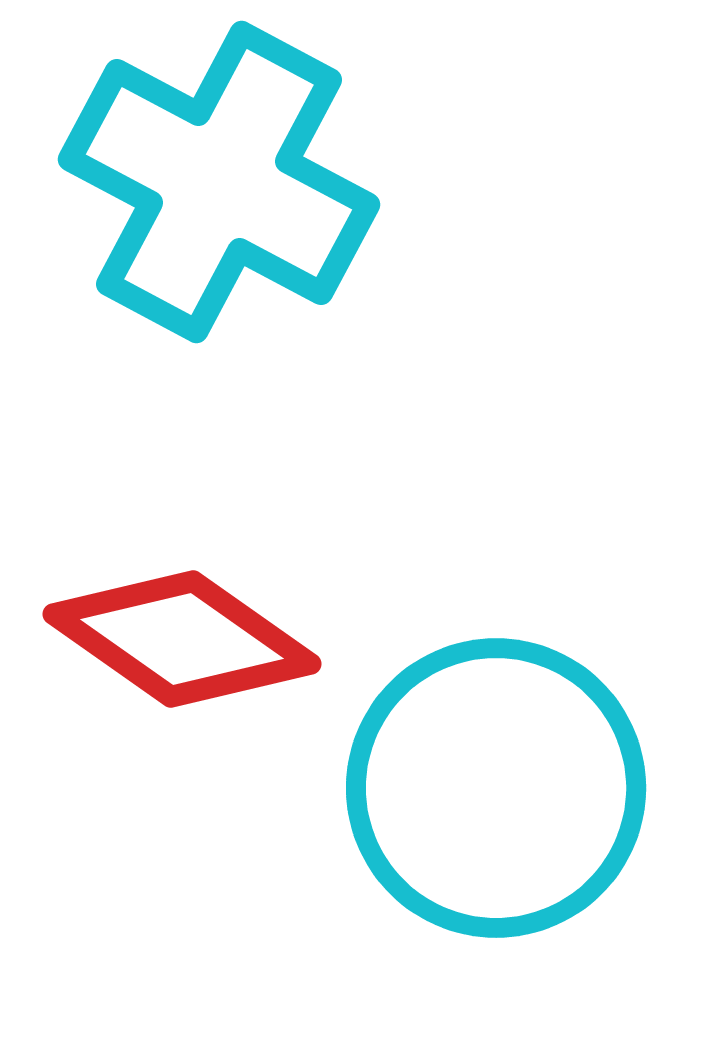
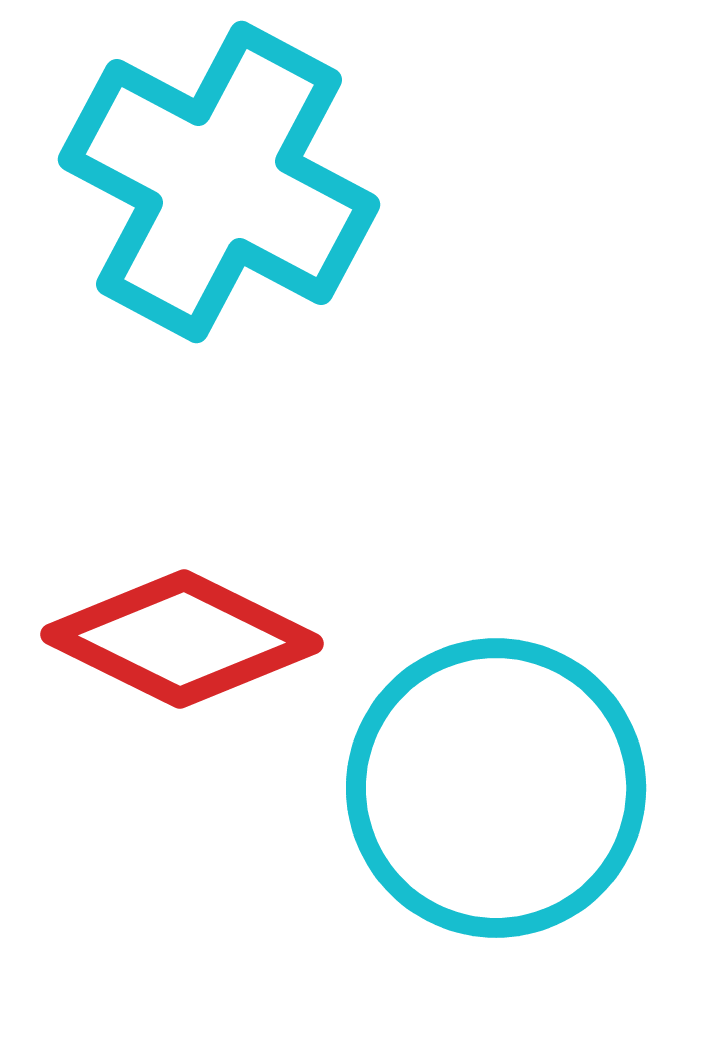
red diamond: rotated 9 degrees counterclockwise
